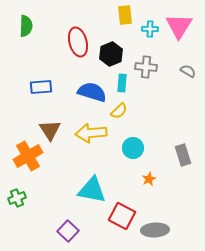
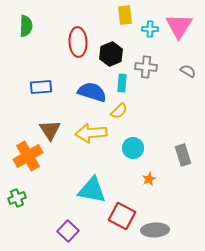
red ellipse: rotated 12 degrees clockwise
